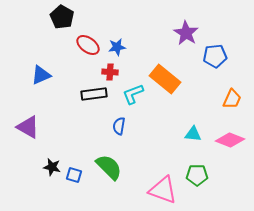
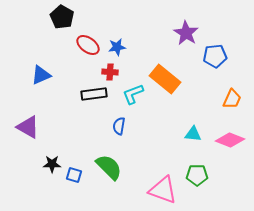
black star: moved 3 px up; rotated 12 degrees counterclockwise
